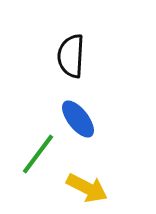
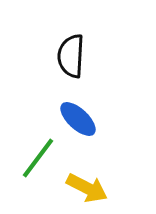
blue ellipse: rotated 9 degrees counterclockwise
green line: moved 4 px down
